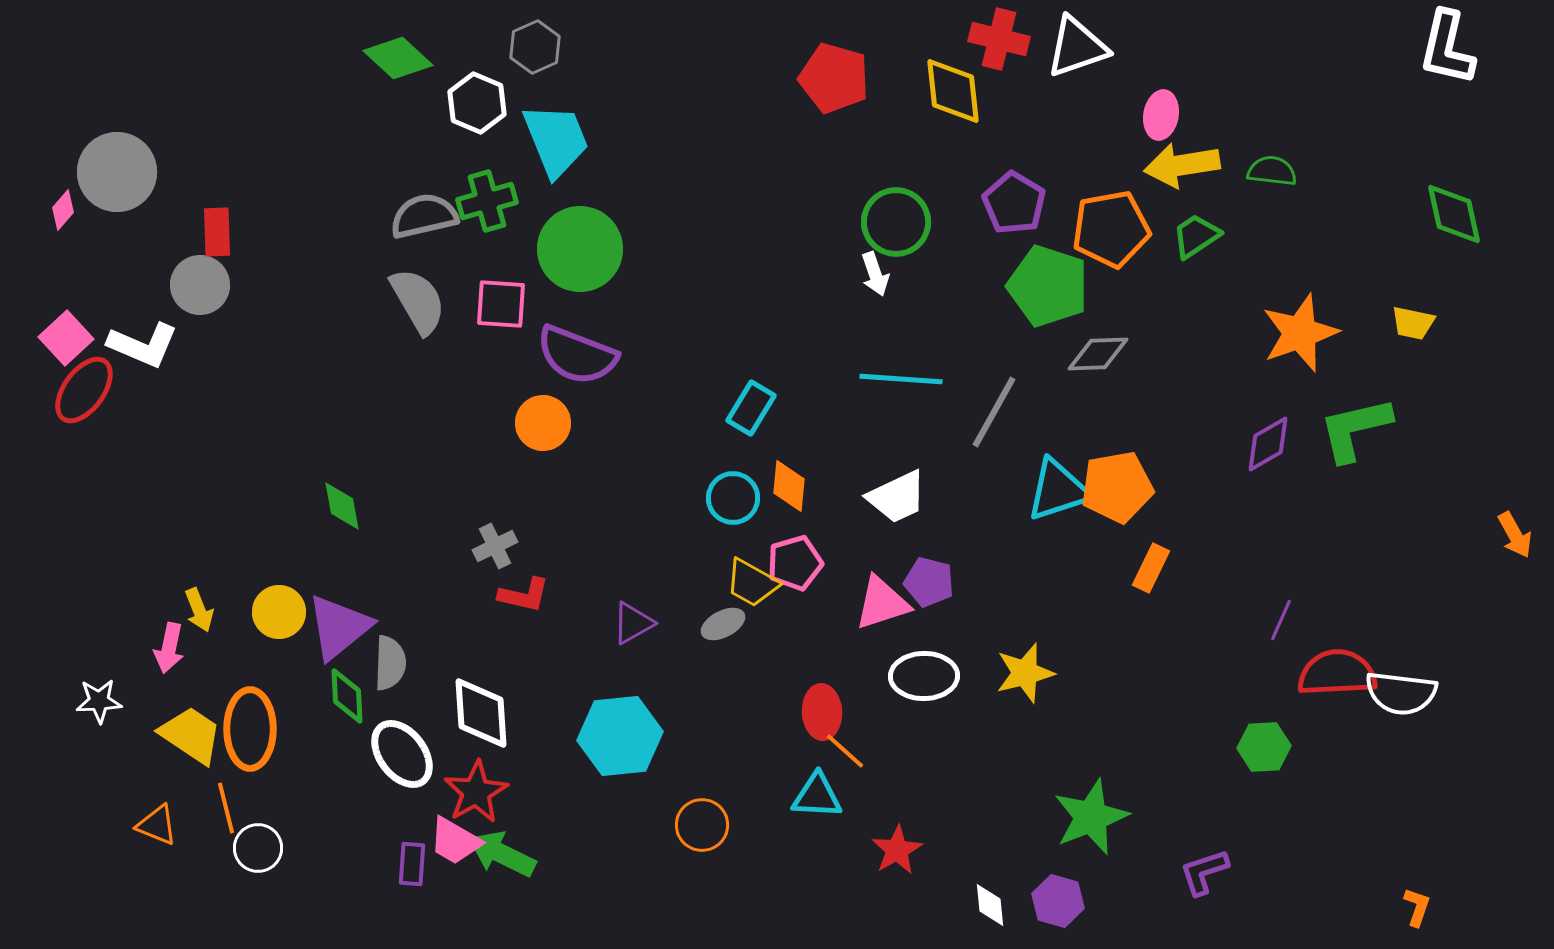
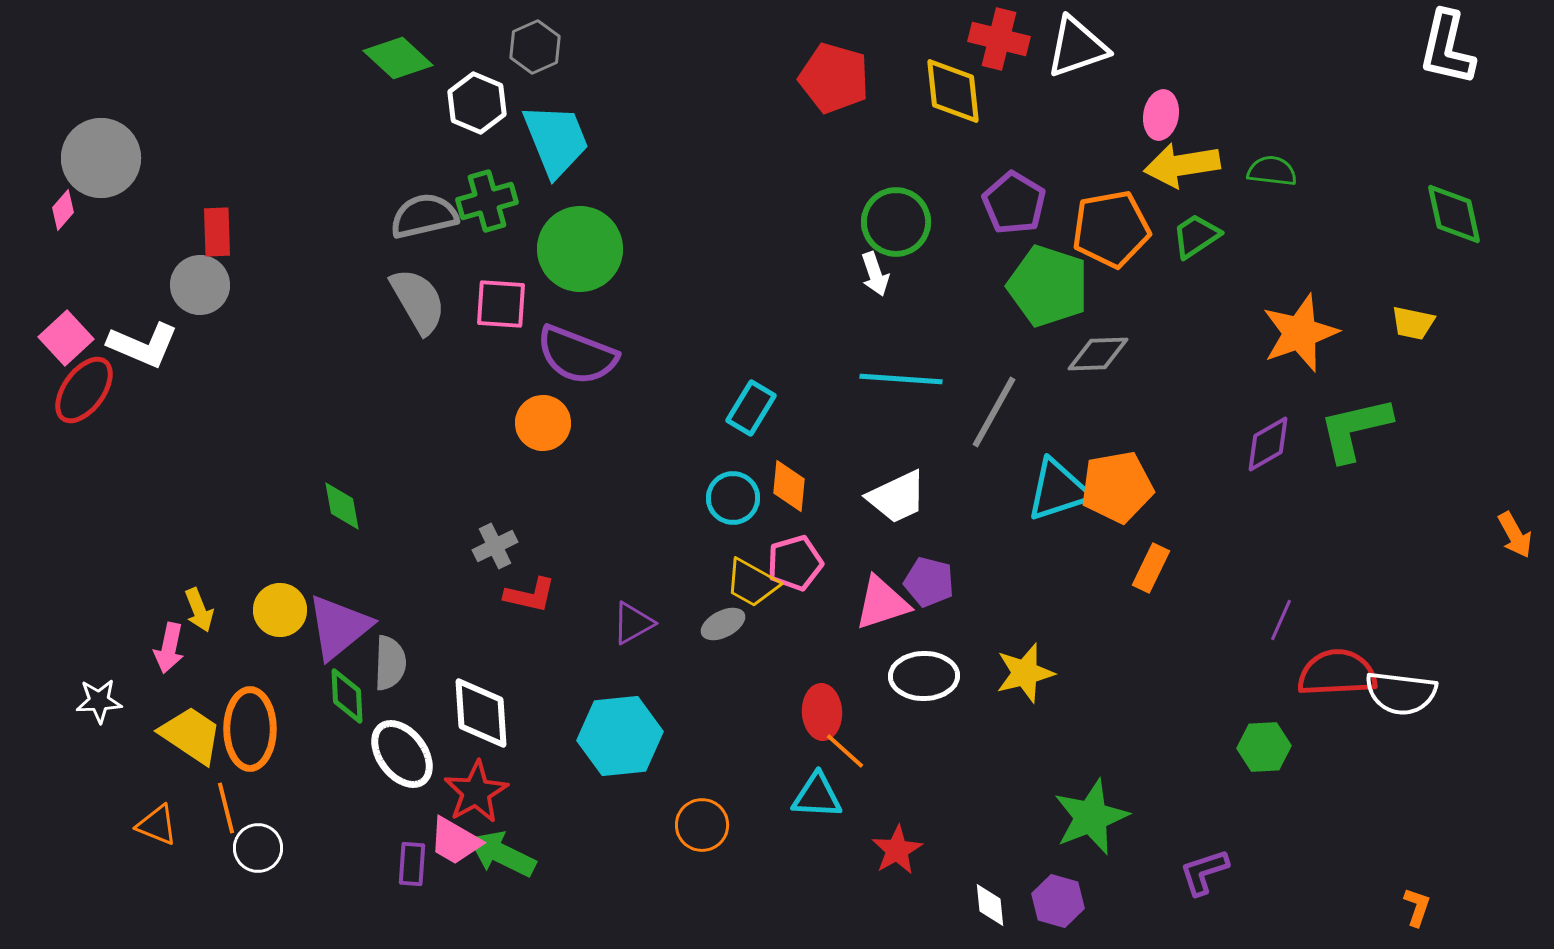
gray circle at (117, 172): moved 16 px left, 14 px up
red L-shape at (524, 595): moved 6 px right
yellow circle at (279, 612): moved 1 px right, 2 px up
